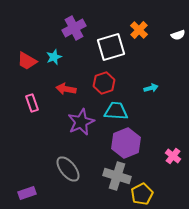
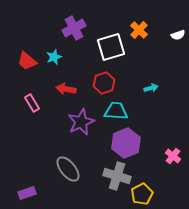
red trapezoid: rotated 10 degrees clockwise
pink rectangle: rotated 12 degrees counterclockwise
